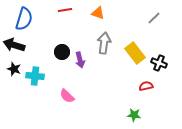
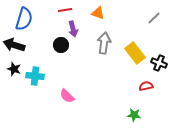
black circle: moved 1 px left, 7 px up
purple arrow: moved 7 px left, 31 px up
